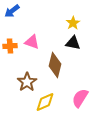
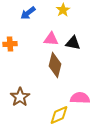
blue arrow: moved 16 px right, 2 px down
yellow star: moved 10 px left, 13 px up
pink triangle: moved 19 px right, 3 px up; rotated 14 degrees counterclockwise
orange cross: moved 2 px up
brown star: moved 7 px left, 15 px down
pink semicircle: rotated 60 degrees clockwise
yellow diamond: moved 14 px right, 13 px down
